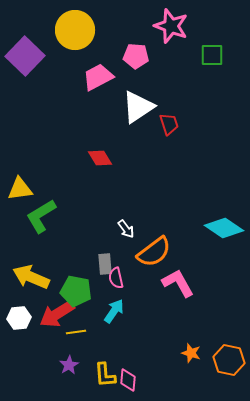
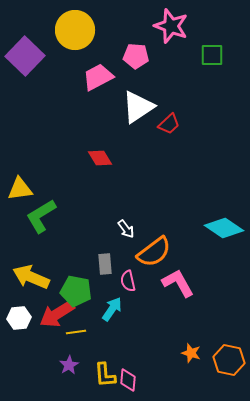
red trapezoid: rotated 65 degrees clockwise
pink semicircle: moved 12 px right, 3 px down
cyan arrow: moved 2 px left, 2 px up
